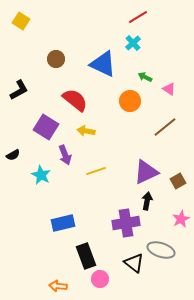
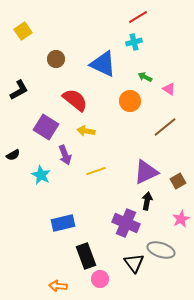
yellow square: moved 2 px right, 10 px down; rotated 24 degrees clockwise
cyan cross: moved 1 px right, 1 px up; rotated 28 degrees clockwise
purple cross: rotated 32 degrees clockwise
black triangle: rotated 15 degrees clockwise
